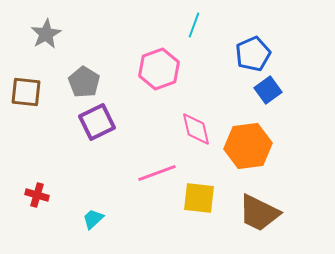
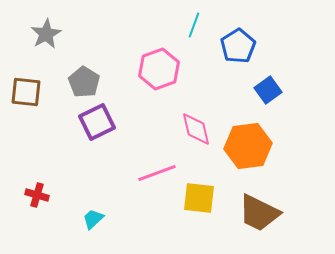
blue pentagon: moved 15 px left, 8 px up; rotated 8 degrees counterclockwise
